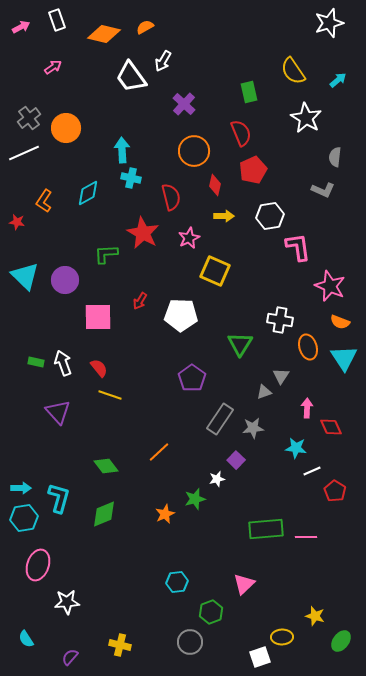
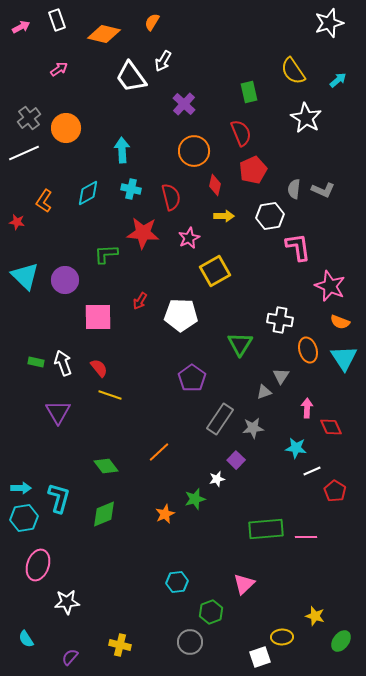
orange semicircle at (145, 27): moved 7 px right, 5 px up; rotated 30 degrees counterclockwise
pink arrow at (53, 67): moved 6 px right, 2 px down
gray semicircle at (335, 157): moved 41 px left, 32 px down
cyan cross at (131, 178): moved 11 px down
red star at (143, 233): rotated 24 degrees counterclockwise
yellow square at (215, 271): rotated 36 degrees clockwise
orange ellipse at (308, 347): moved 3 px down
purple triangle at (58, 412): rotated 12 degrees clockwise
